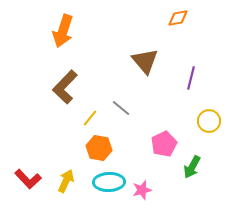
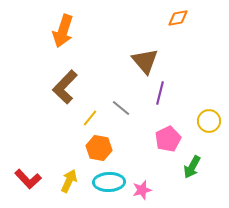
purple line: moved 31 px left, 15 px down
pink pentagon: moved 4 px right, 5 px up
yellow arrow: moved 3 px right
